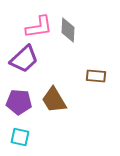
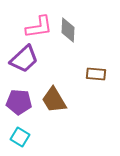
brown rectangle: moved 2 px up
cyan square: rotated 18 degrees clockwise
